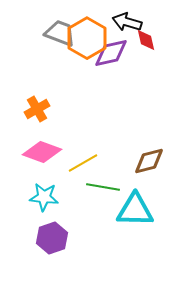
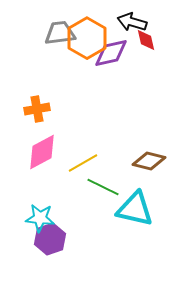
black arrow: moved 5 px right
gray trapezoid: rotated 28 degrees counterclockwise
orange cross: rotated 20 degrees clockwise
pink diamond: rotated 48 degrees counterclockwise
brown diamond: rotated 28 degrees clockwise
green line: rotated 16 degrees clockwise
cyan star: moved 4 px left, 21 px down
cyan triangle: moved 1 px up; rotated 12 degrees clockwise
purple hexagon: moved 2 px left, 1 px down
